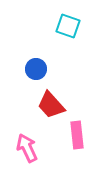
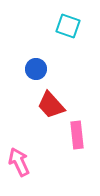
pink arrow: moved 8 px left, 14 px down
